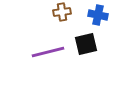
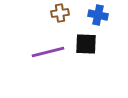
brown cross: moved 2 px left, 1 px down
black square: rotated 15 degrees clockwise
